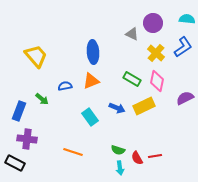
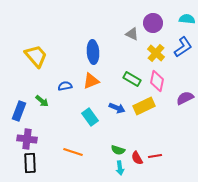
green arrow: moved 2 px down
black rectangle: moved 15 px right; rotated 60 degrees clockwise
